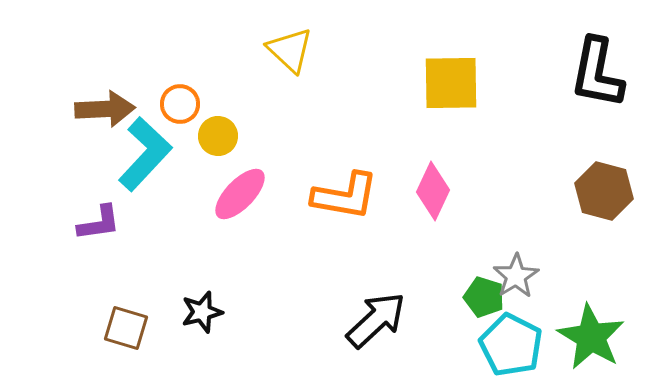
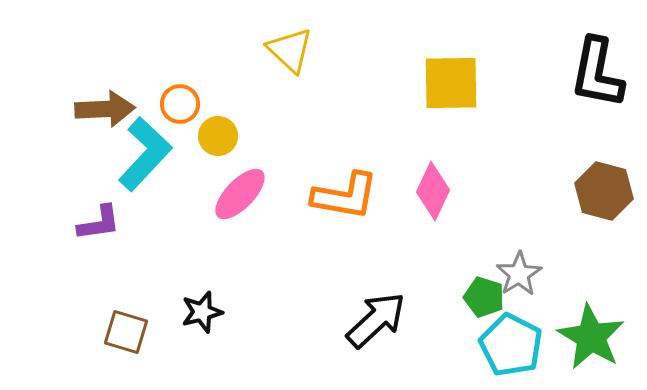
gray star: moved 3 px right, 2 px up
brown square: moved 4 px down
